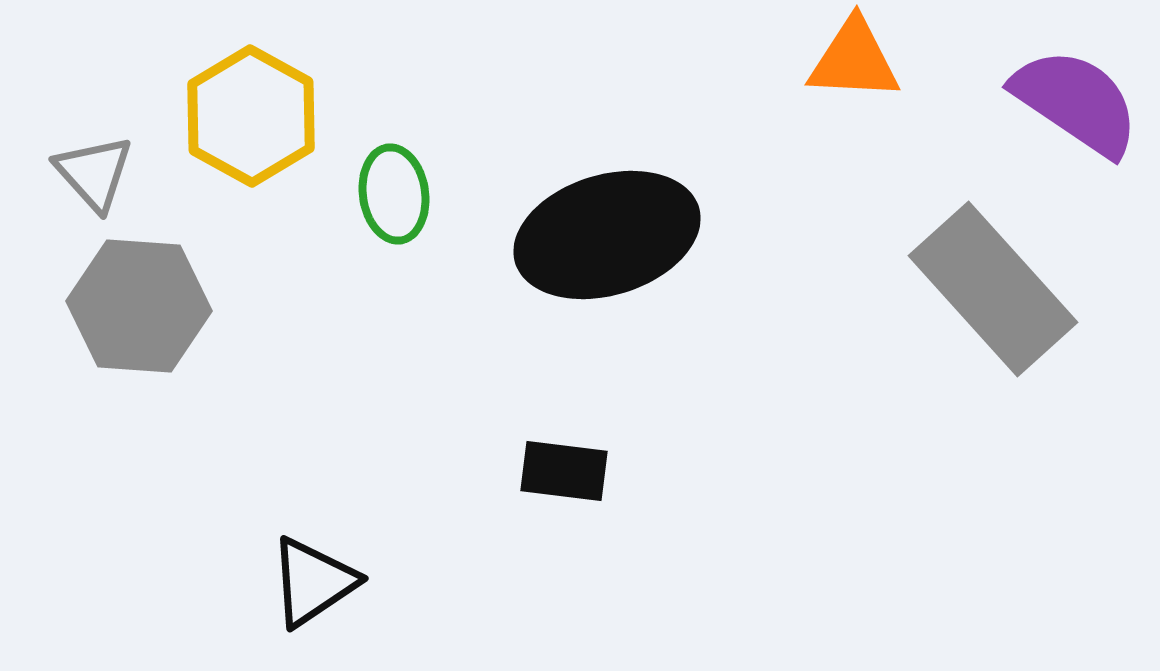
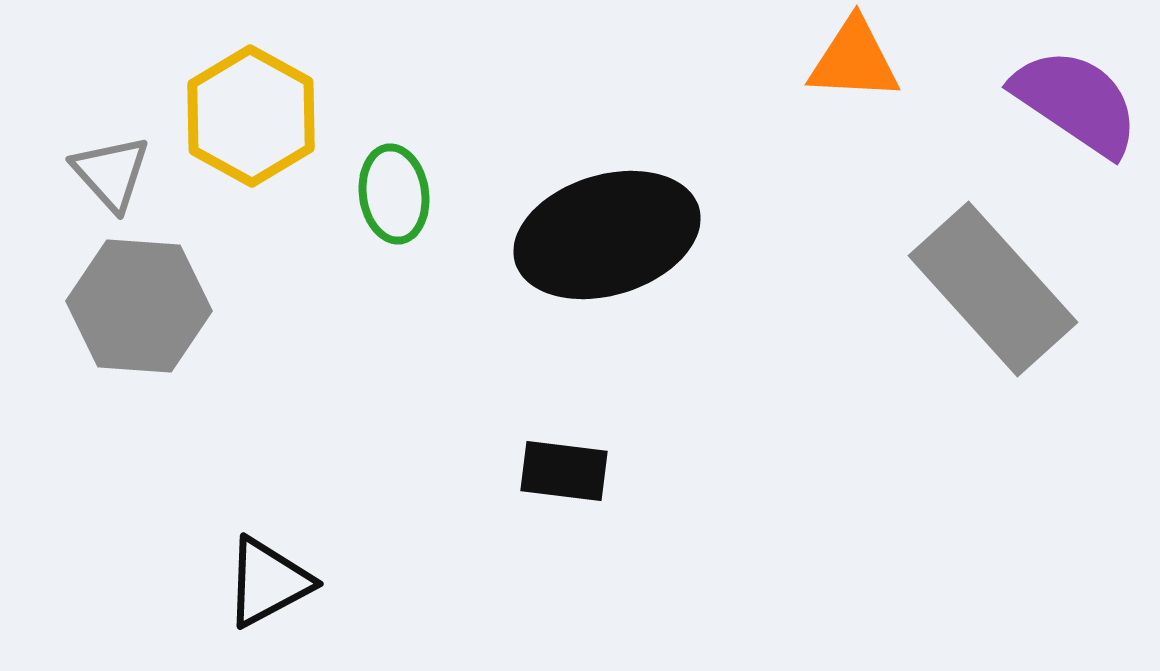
gray triangle: moved 17 px right
black triangle: moved 45 px left; rotated 6 degrees clockwise
